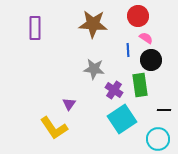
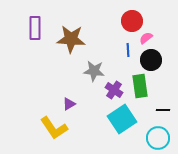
red circle: moved 6 px left, 5 px down
brown star: moved 22 px left, 15 px down
pink semicircle: rotated 72 degrees counterclockwise
gray star: moved 2 px down
green rectangle: moved 1 px down
purple triangle: rotated 24 degrees clockwise
black line: moved 1 px left
cyan circle: moved 1 px up
